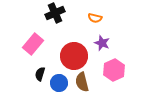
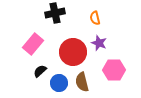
black cross: rotated 12 degrees clockwise
orange semicircle: rotated 64 degrees clockwise
purple star: moved 3 px left
red circle: moved 1 px left, 4 px up
pink hexagon: rotated 25 degrees clockwise
black semicircle: moved 3 px up; rotated 32 degrees clockwise
